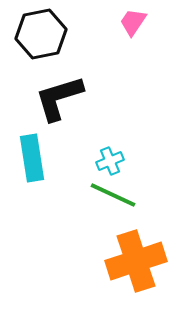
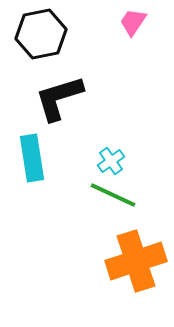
cyan cross: moved 1 px right; rotated 12 degrees counterclockwise
